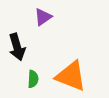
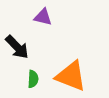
purple triangle: rotated 48 degrees clockwise
black arrow: rotated 28 degrees counterclockwise
